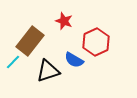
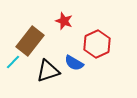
red hexagon: moved 1 px right, 2 px down
blue semicircle: moved 3 px down
